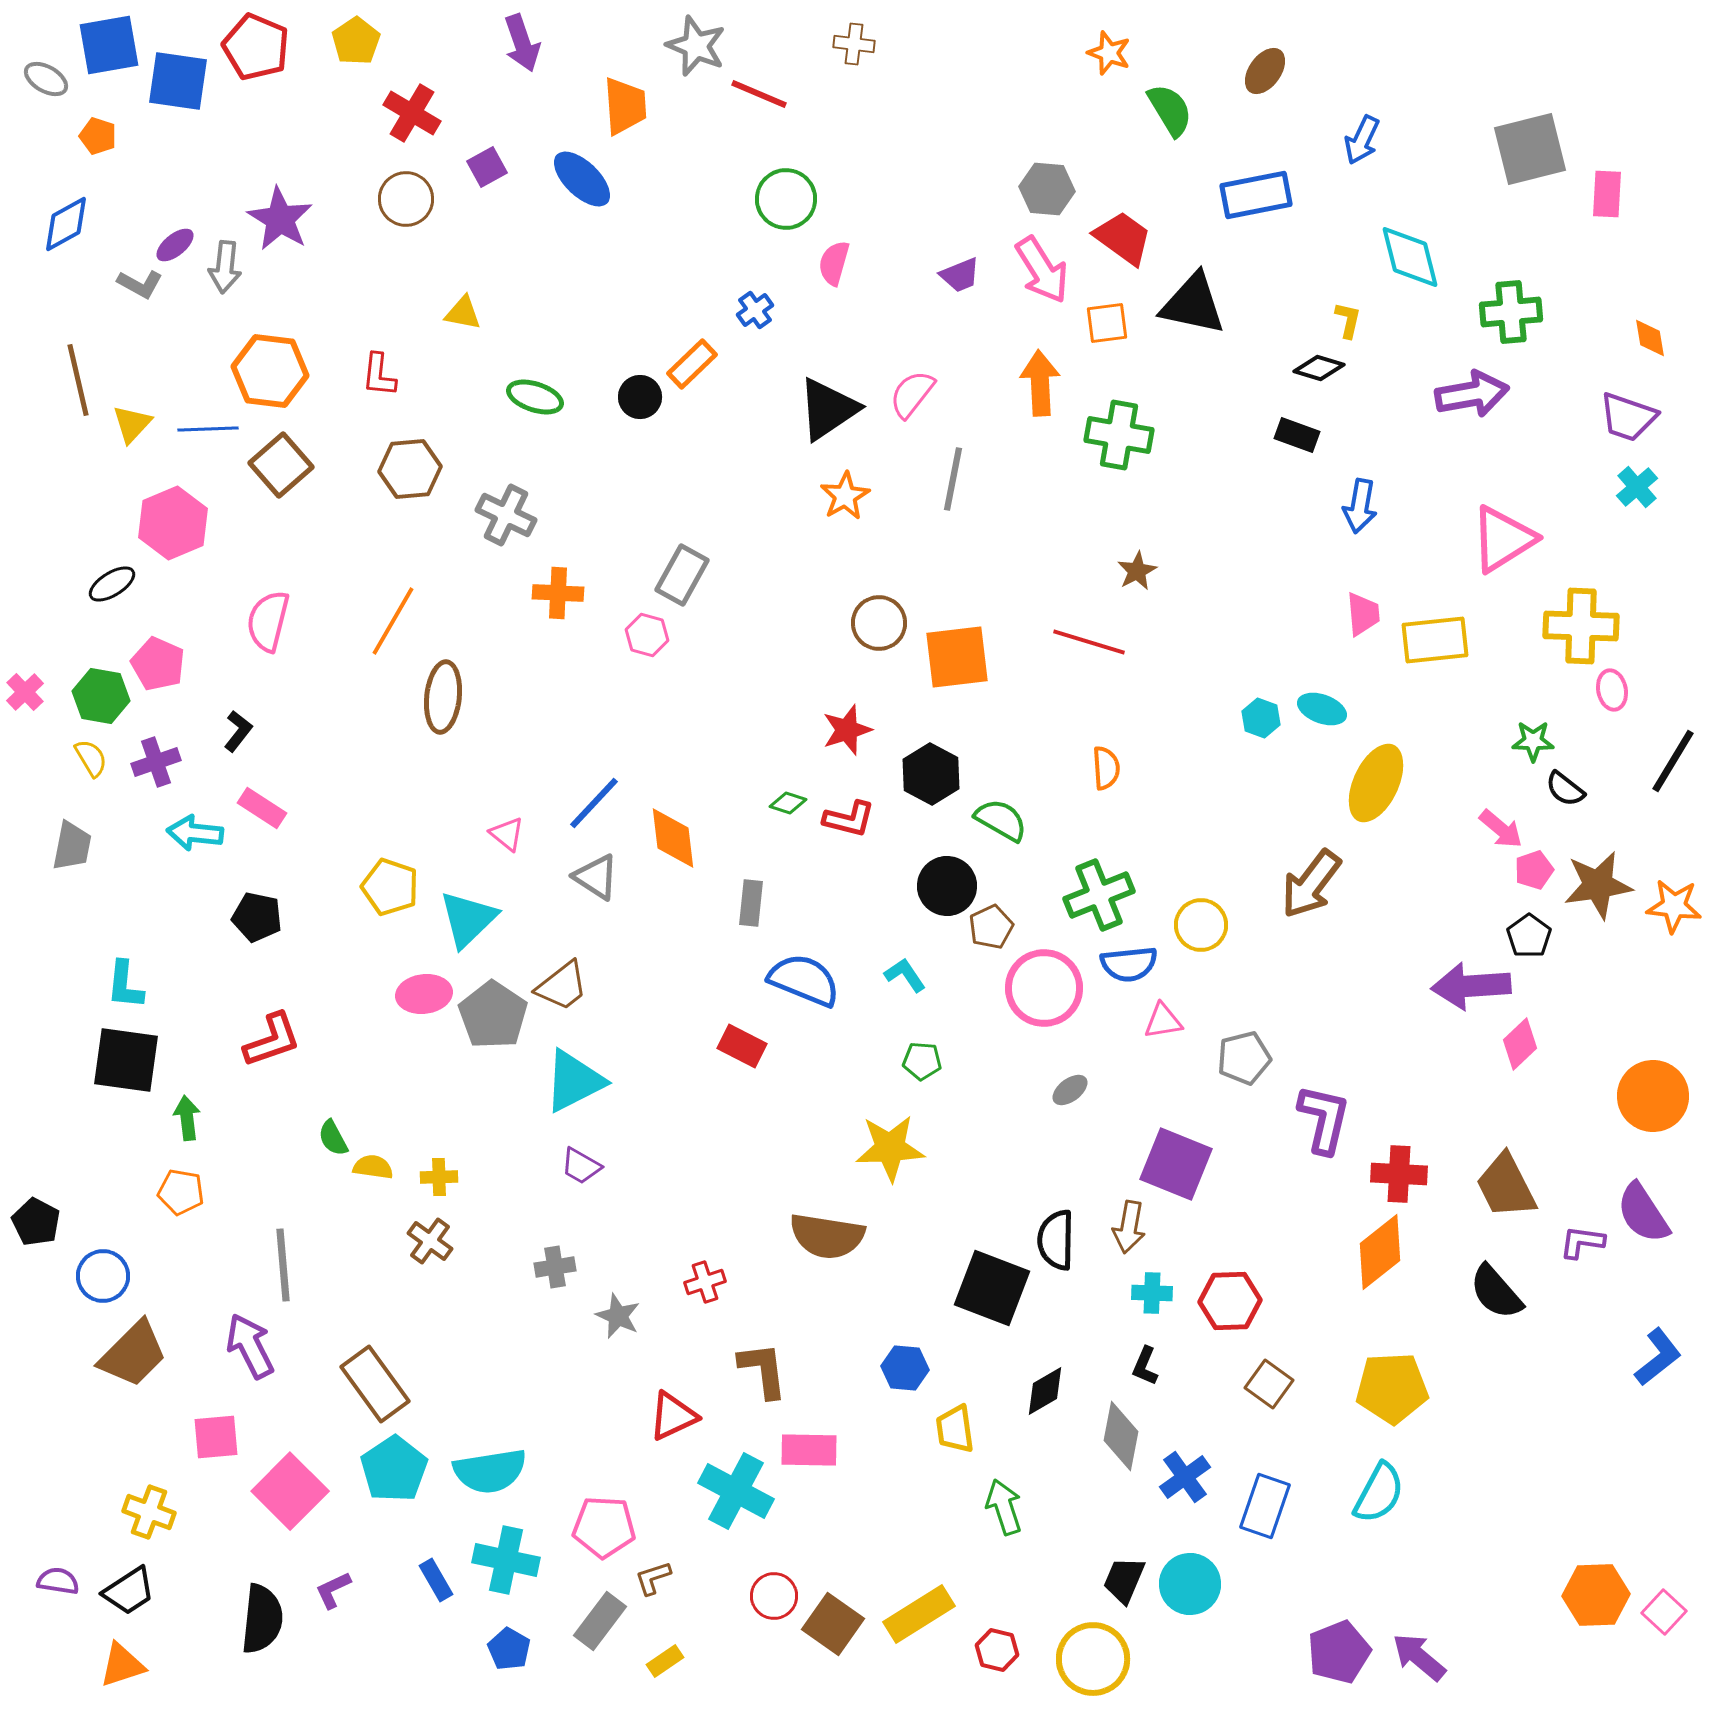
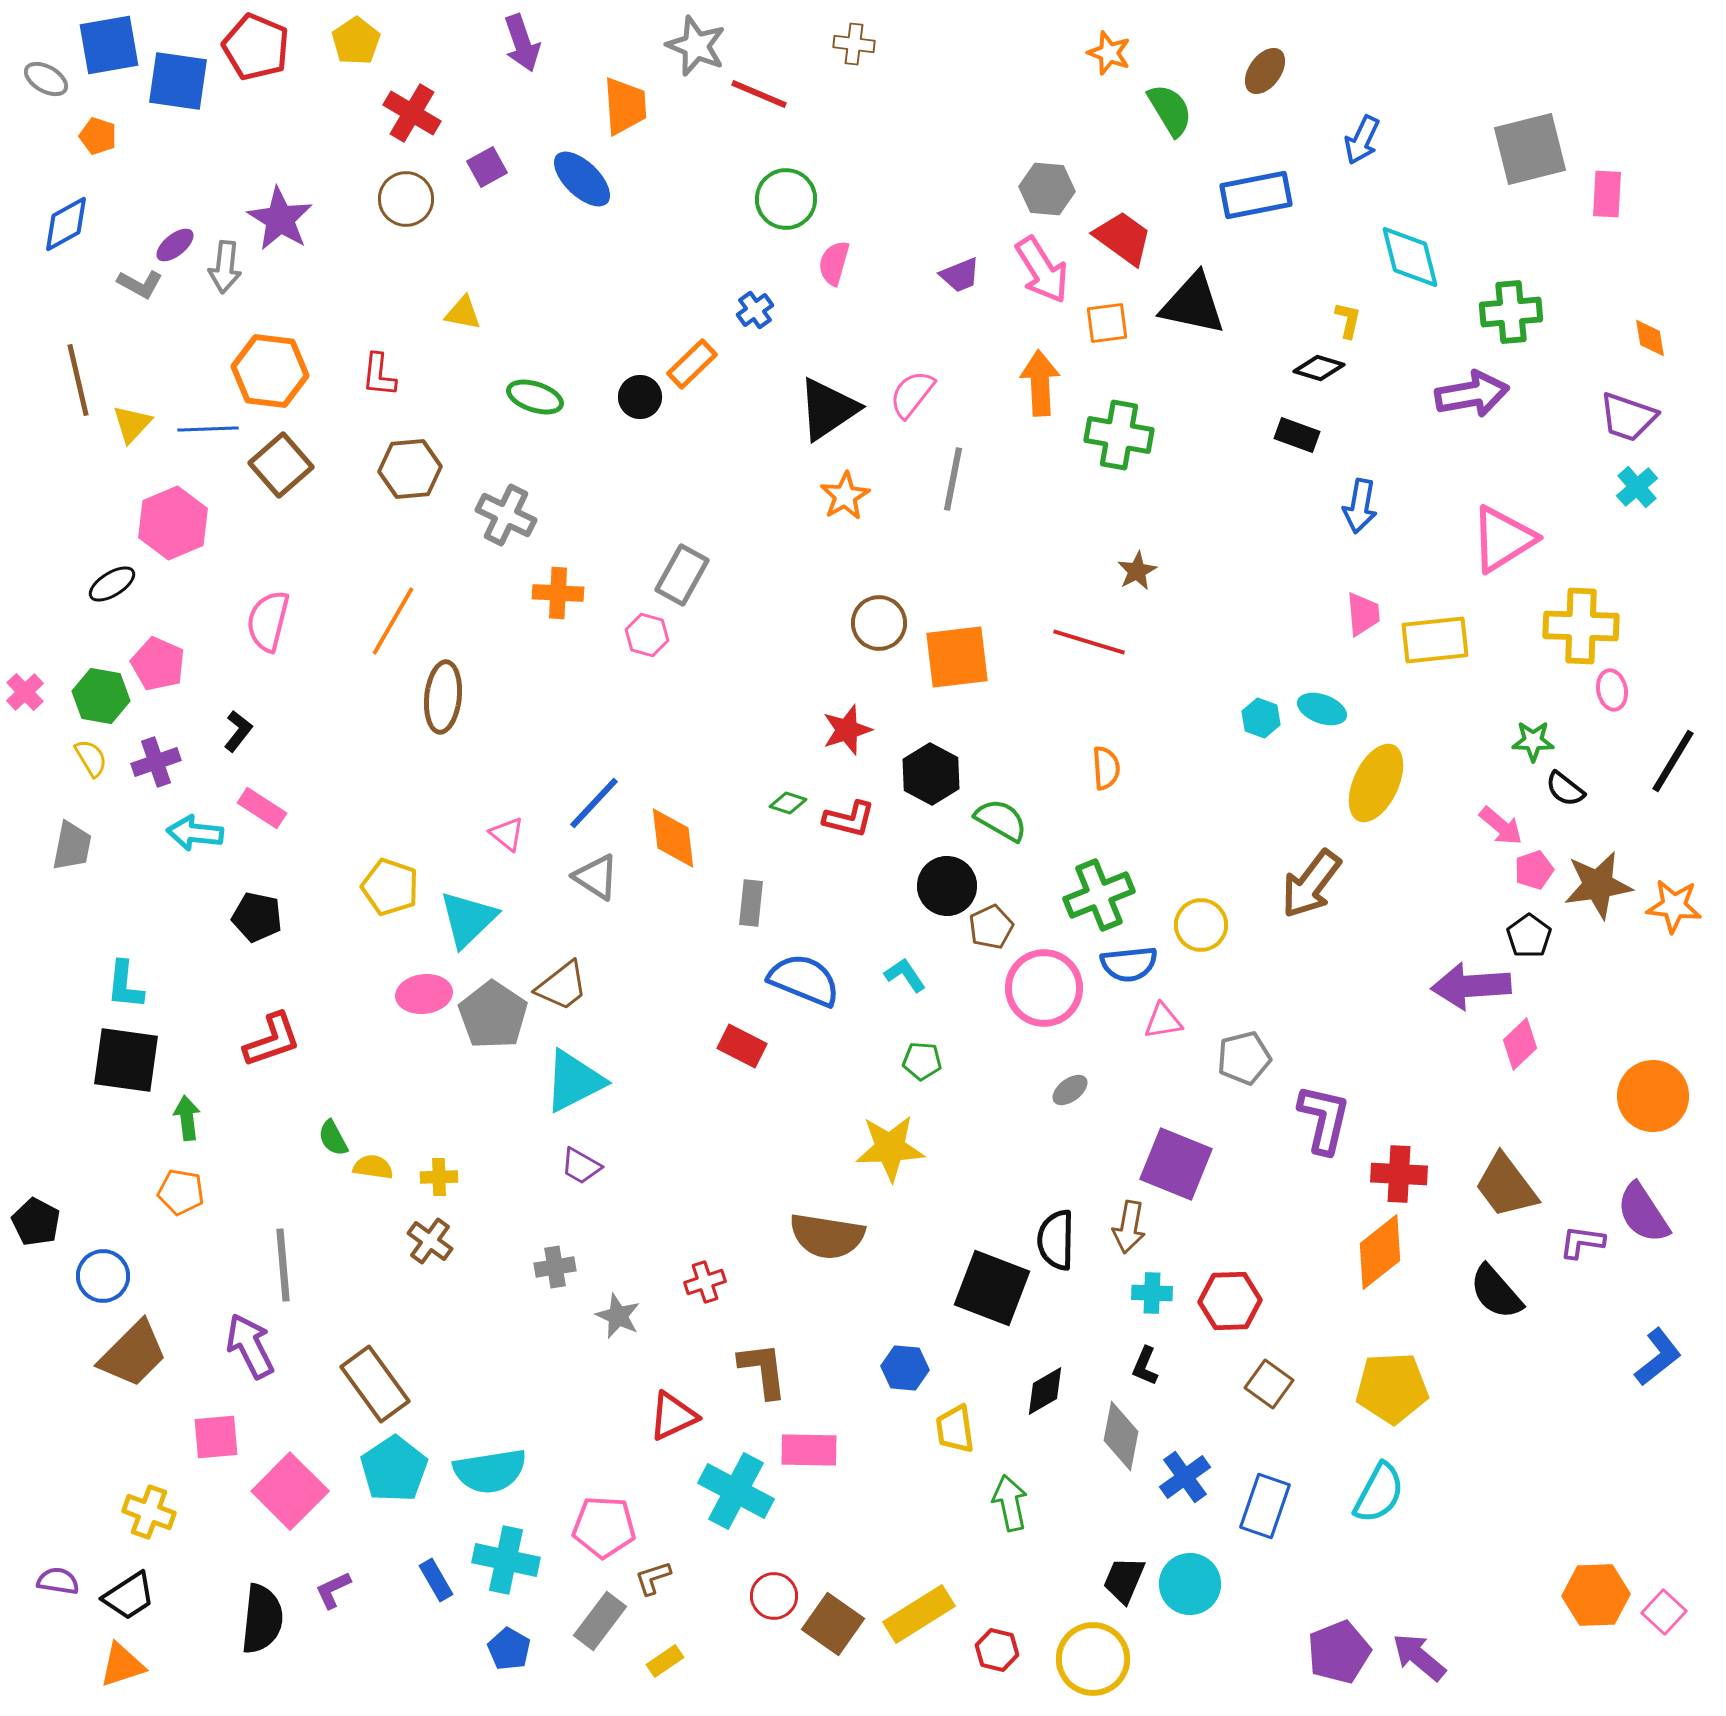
pink arrow at (1501, 829): moved 3 px up
brown trapezoid at (1506, 1186): rotated 10 degrees counterclockwise
green arrow at (1004, 1507): moved 6 px right, 4 px up; rotated 6 degrees clockwise
black trapezoid at (129, 1591): moved 5 px down
